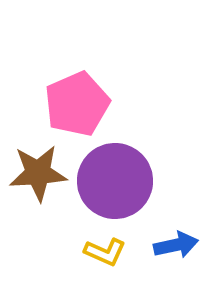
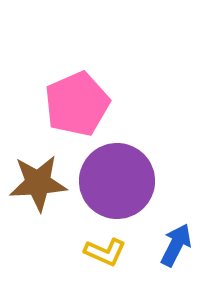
brown star: moved 10 px down
purple circle: moved 2 px right
blue arrow: rotated 51 degrees counterclockwise
